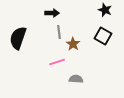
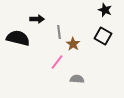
black arrow: moved 15 px left, 6 px down
black semicircle: rotated 85 degrees clockwise
pink line: rotated 35 degrees counterclockwise
gray semicircle: moved 1 px right
